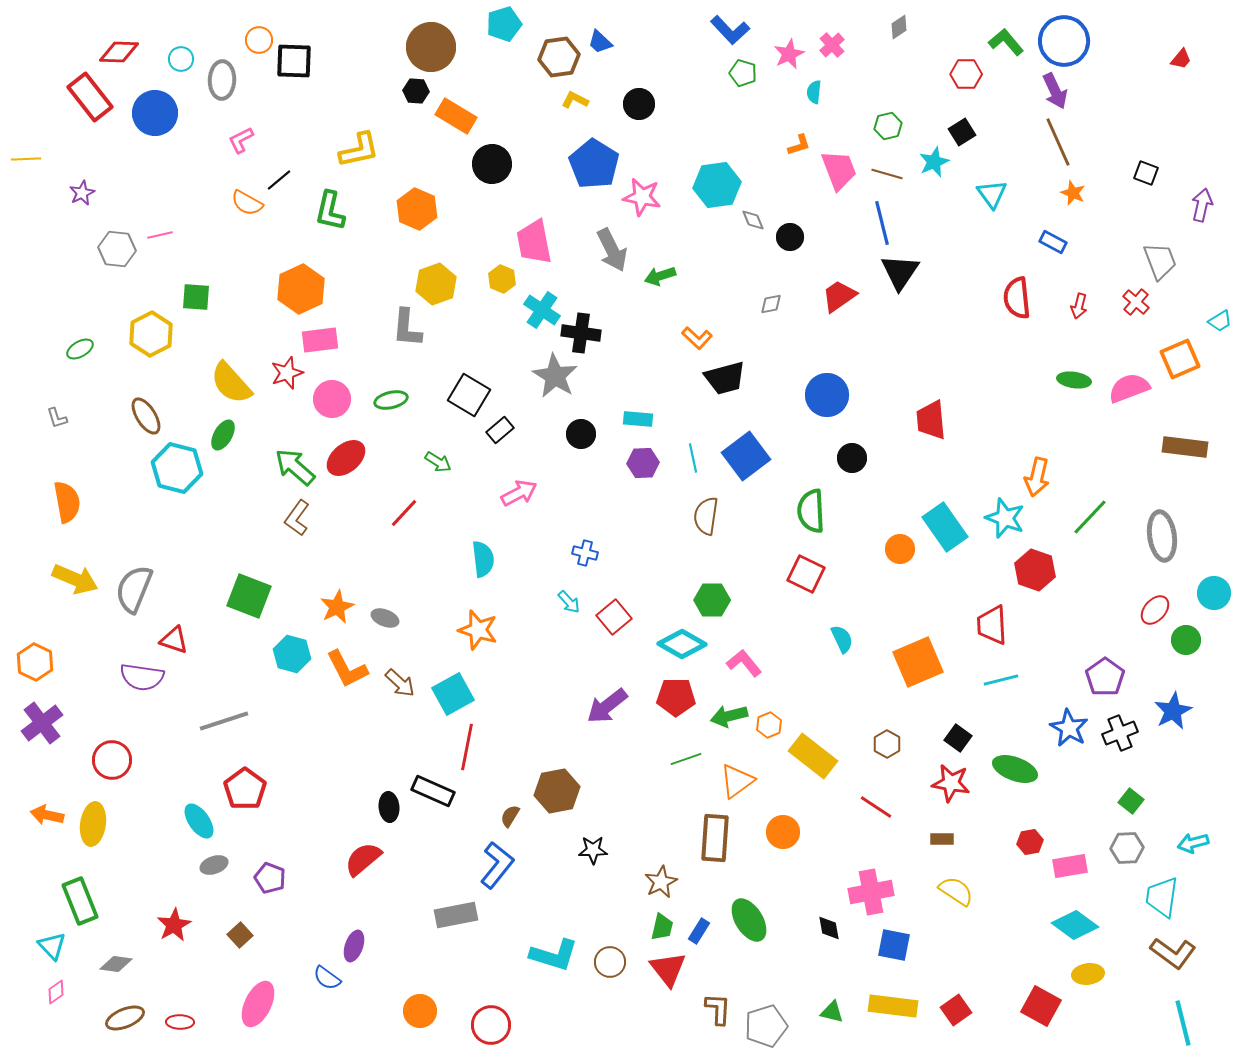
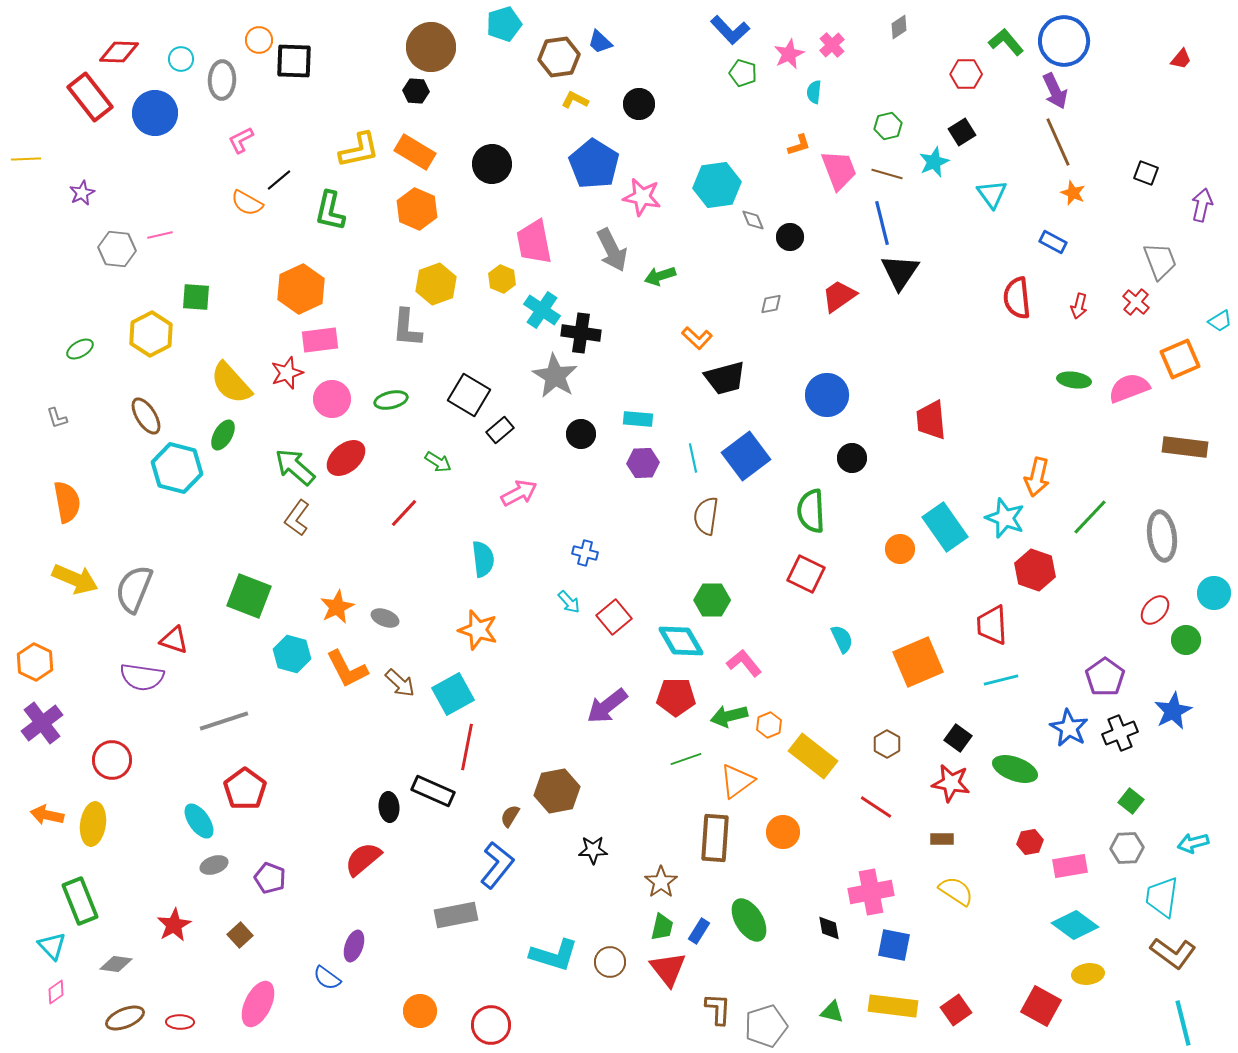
orange rectangle at (456, 116): moved 41 px left, 36 px down
cyan diamond at (682, 644): moved 1 px left, 3 px up; rotated 30 degrees clockwise
brown star at (661, 882): rotated 8 degrees counterclockwise
